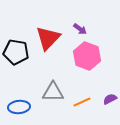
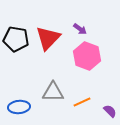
black pentagon: moved 13 px up
purple semicircle: moved 12 px down; rotated 72 degrees clockwise
